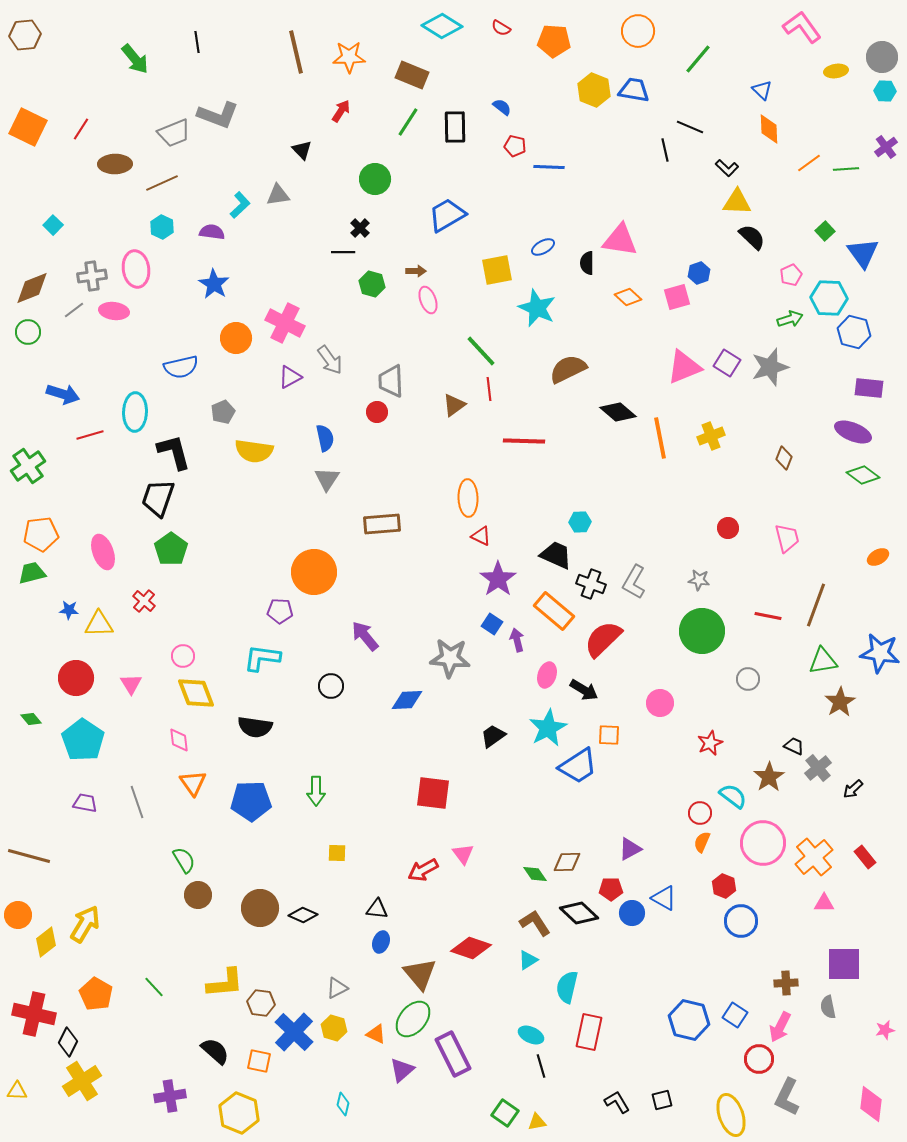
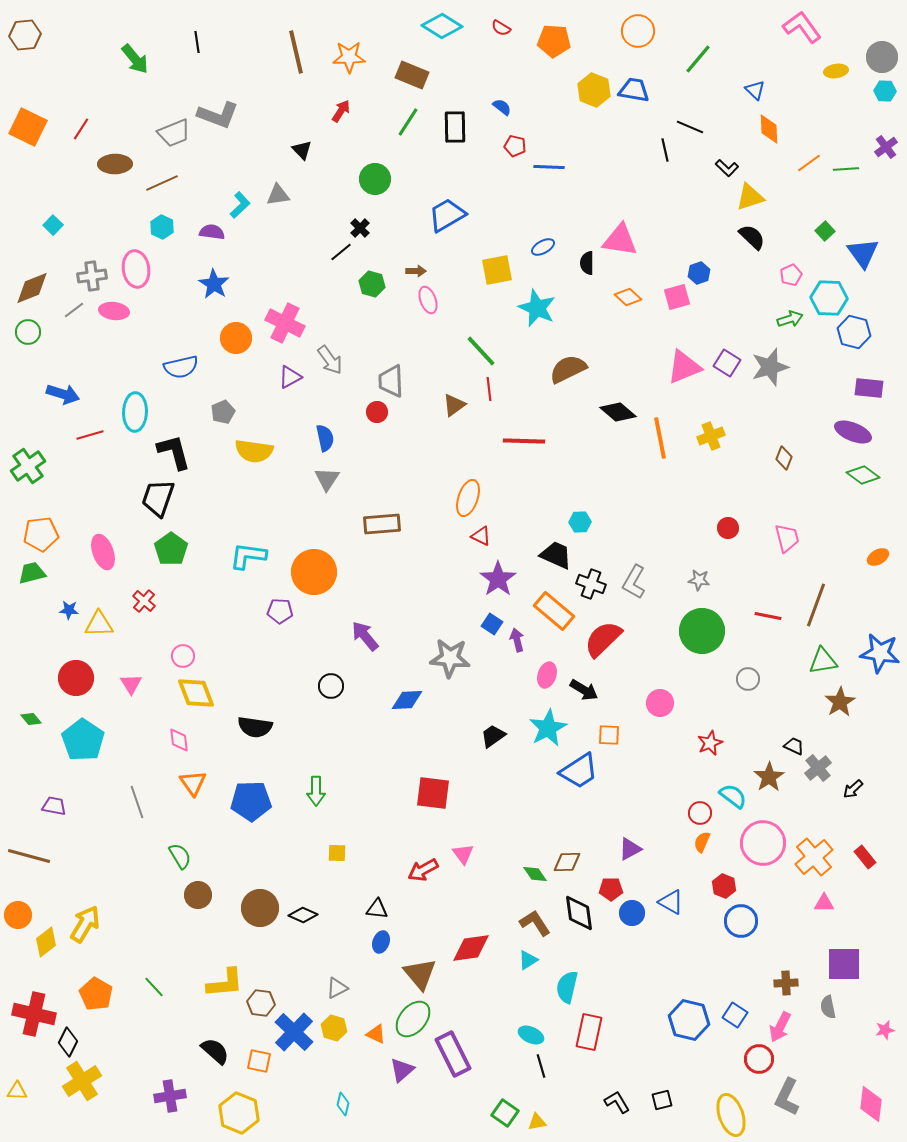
blue triangle at (762, 90): moved 7 px left
yellow triangle at (737, 202): moved 13 px right, 5 px up; rotated 20 degrees counterclockwise
black line at (343, 252): moved 2 px left; rotated 40 degrees counterclockwise
orange ellipse at (468, 498): rotated 21 degrees clockwise
cyan L-shape at (262, 658): moved 14 px left, 102 px up
blue trapezoid at (578, 766): moved 1 px right, 5 px down
purple trapezoid at (85, 803): moved 31 px left, 3 px down
green semicircle at (184, 860): moved 4 px left, 4 px up
blue triangle at (664, 898): moved 7 px right, 4 px down
black diamond at (579, 913): rotated 39 degrees clockwise
red diamond at (471, 948): rotated 27 degrees counterclockwise
